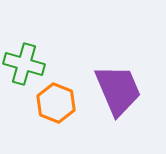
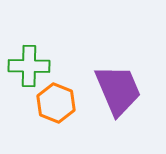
green cross: moved 5 px right, 2 px down; rotated 15 degrees counterclockwise
